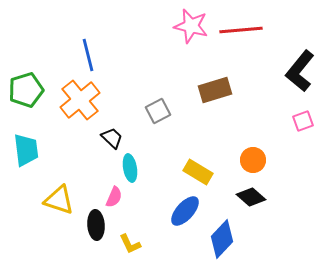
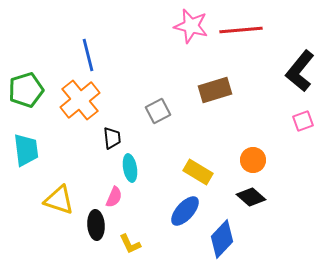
black trapezoid: rotated 40 degrees clockwise
